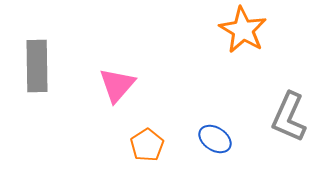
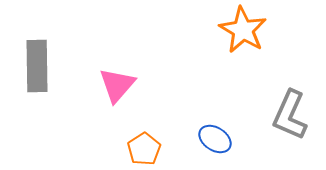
gray L-shape: moved 1 px right, 2 px up
orange pentagon: moved 3 px left, 4 px down
